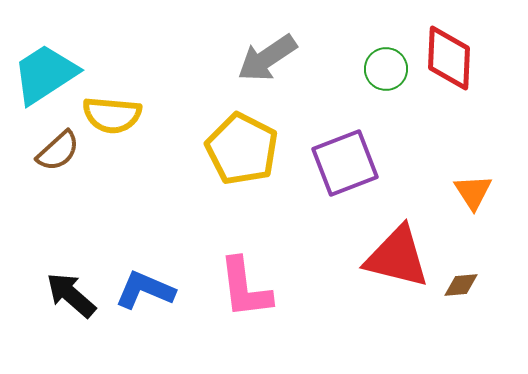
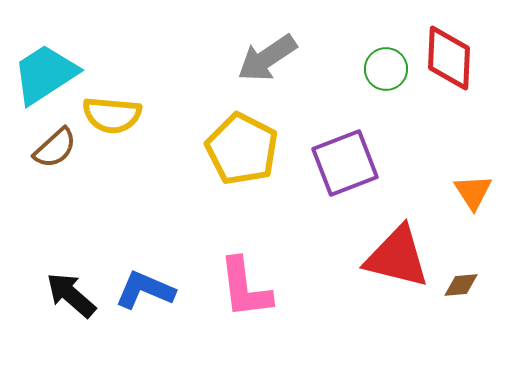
brown semicircle: moved 3 px left, 3 px up
